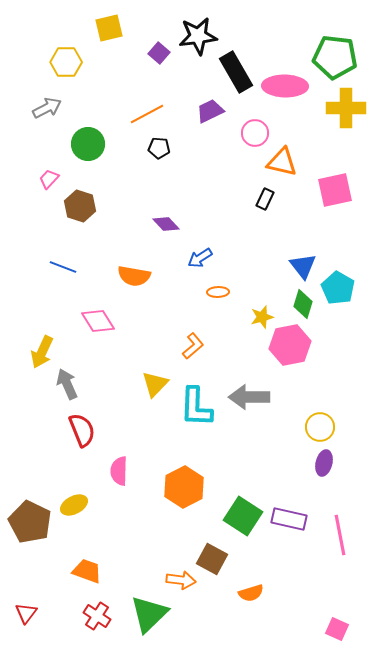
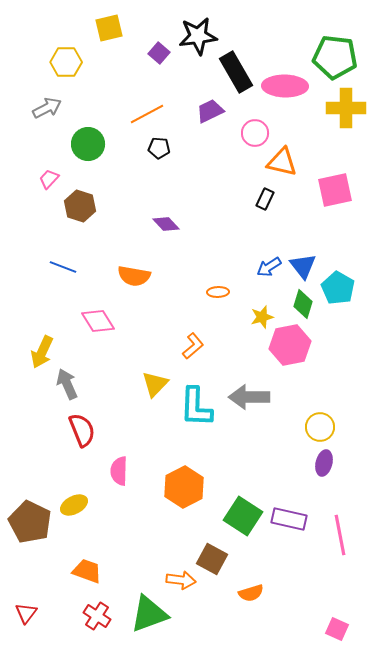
blue arrow at (200, 258): moved 69 px right, 9 px down
green triangle at (149, 614): rotated 24 degrees clockwise
